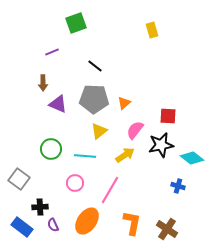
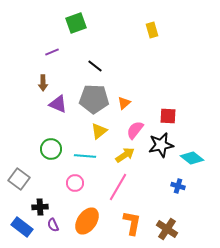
pink line: moved 8 px right, 3 px up
